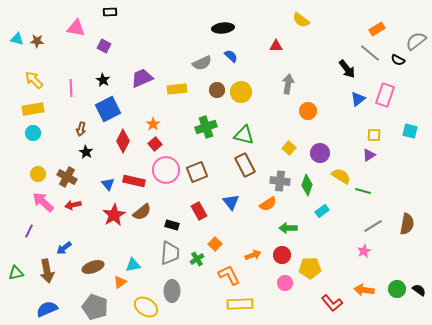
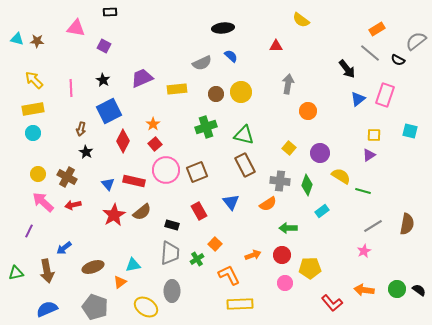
brown circle at (217, 90): moved 1 px left, 4 px down
blue square at (108, 109): moved 1 px right, 2 px down
